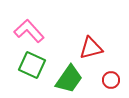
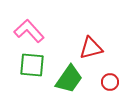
green square: rotated 20 degrees counterclockwise
red circle: moved 1 px left, 2 px down
